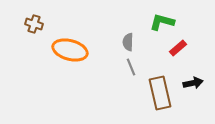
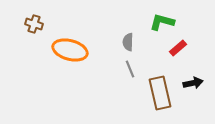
gray line: moved 1 px left, 2 px down
